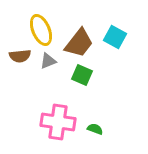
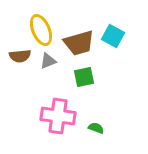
cyan square: moved 2 px left, 1 px up
brown trapezoid: rotated 36 degrees clockwise
green square: moved 2 px right, 2 px down; rotated 35 degrees counterclockwise
pink cross: moved 6 px up
green semicircle: moved 1 px right, 1 px up
